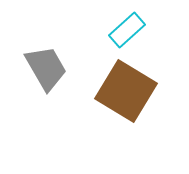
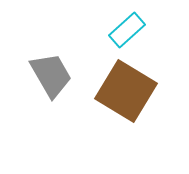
gray trapezoid: moved 5 px right, 7 px down
